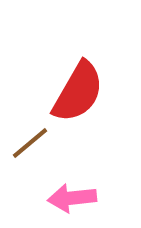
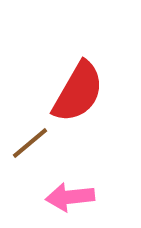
pink arrow: moved 2 px left, 1 px up
